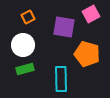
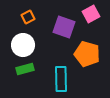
purple square: rotated 10 degrees clockwise
